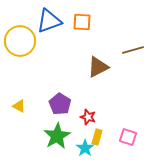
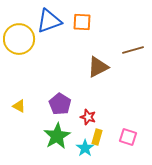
yellow circle: moved 1 px left, 2 px up
